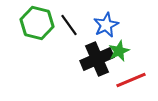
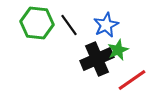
green hexagon: rotated 8 degrees counterclockwise
green star: moved 1 px left, 1 px up
red line: moved 1 px right; rotated 12 degrees counterclockwise
